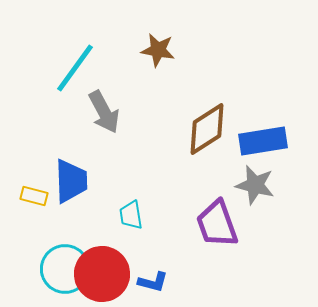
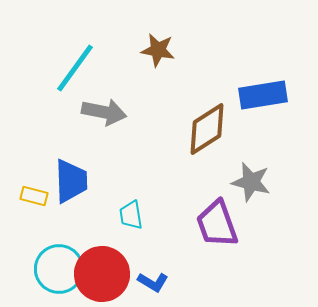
gray arrow: rotated 51 degrees counterclockwise
blue rectangle: moved 46 px up
gray star: moved 4 px left, 3 px up
cyan circle: moved 6 px left
blue L-shape: rotated 16 degrees clockwise
